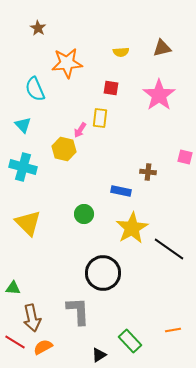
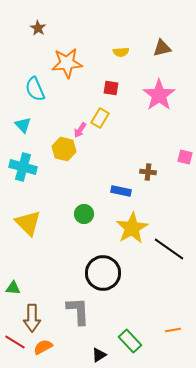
yellow rectangle: rotated 24 degrees clockwise
brown arrow: rotated 12 degrees clockwise
